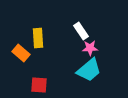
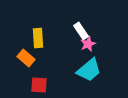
pink star: moved 2 px left, 4 px up; rotated 21 degrees counterclockwise
orange rectangle: moved 5 px right, 5 px down
